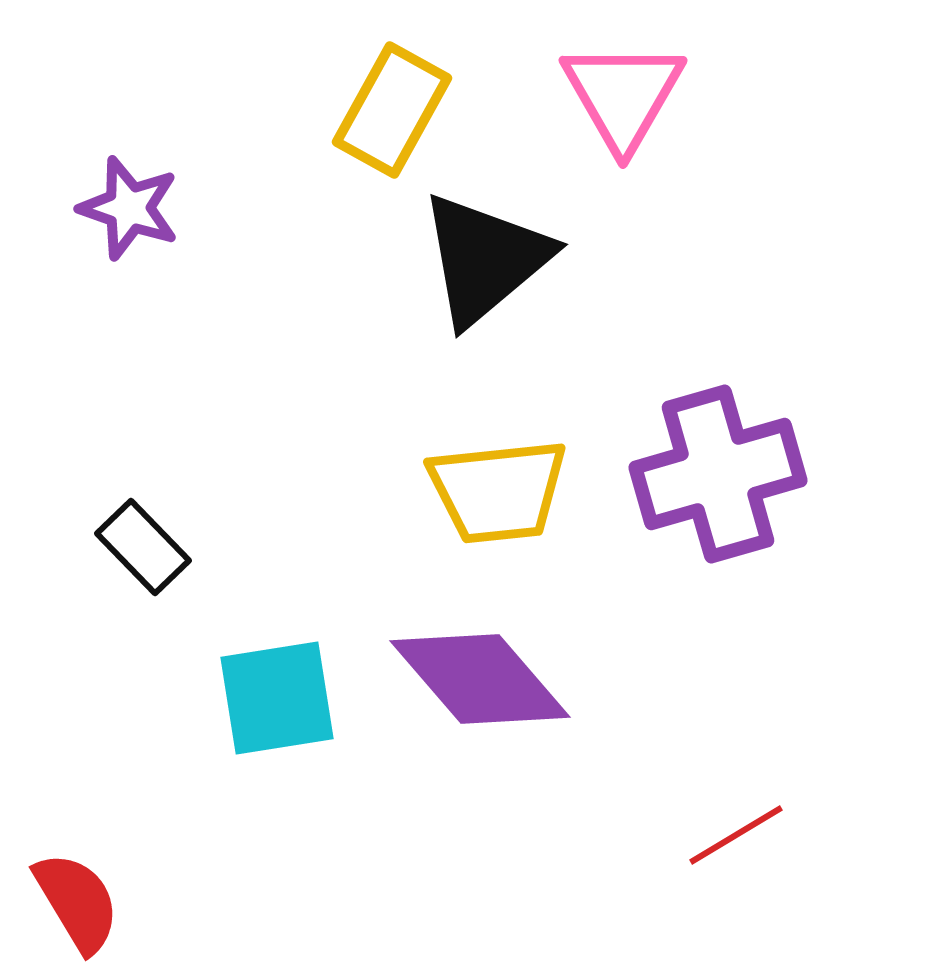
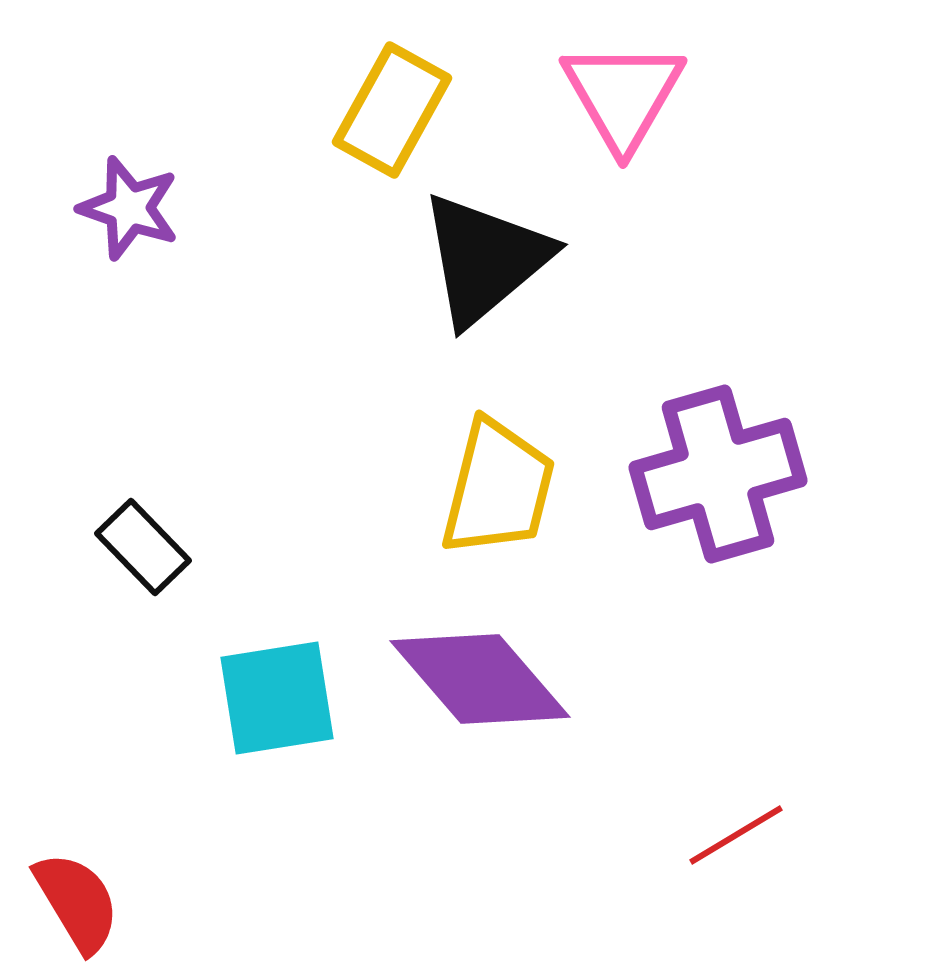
yellow trapezoid: moved 3 px up; rotated 70 degrees counterclockwise
